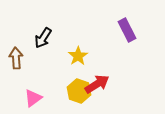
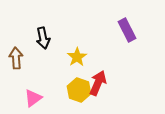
black arrow: rotated 45 degrees counterclockwise
yellow star: moved 1 px left, 1 px down
red arrow: moved 1 px right, 1 px up; rotated 35 degrees counterclockwise
yellow hexagon: moved 1 px up
